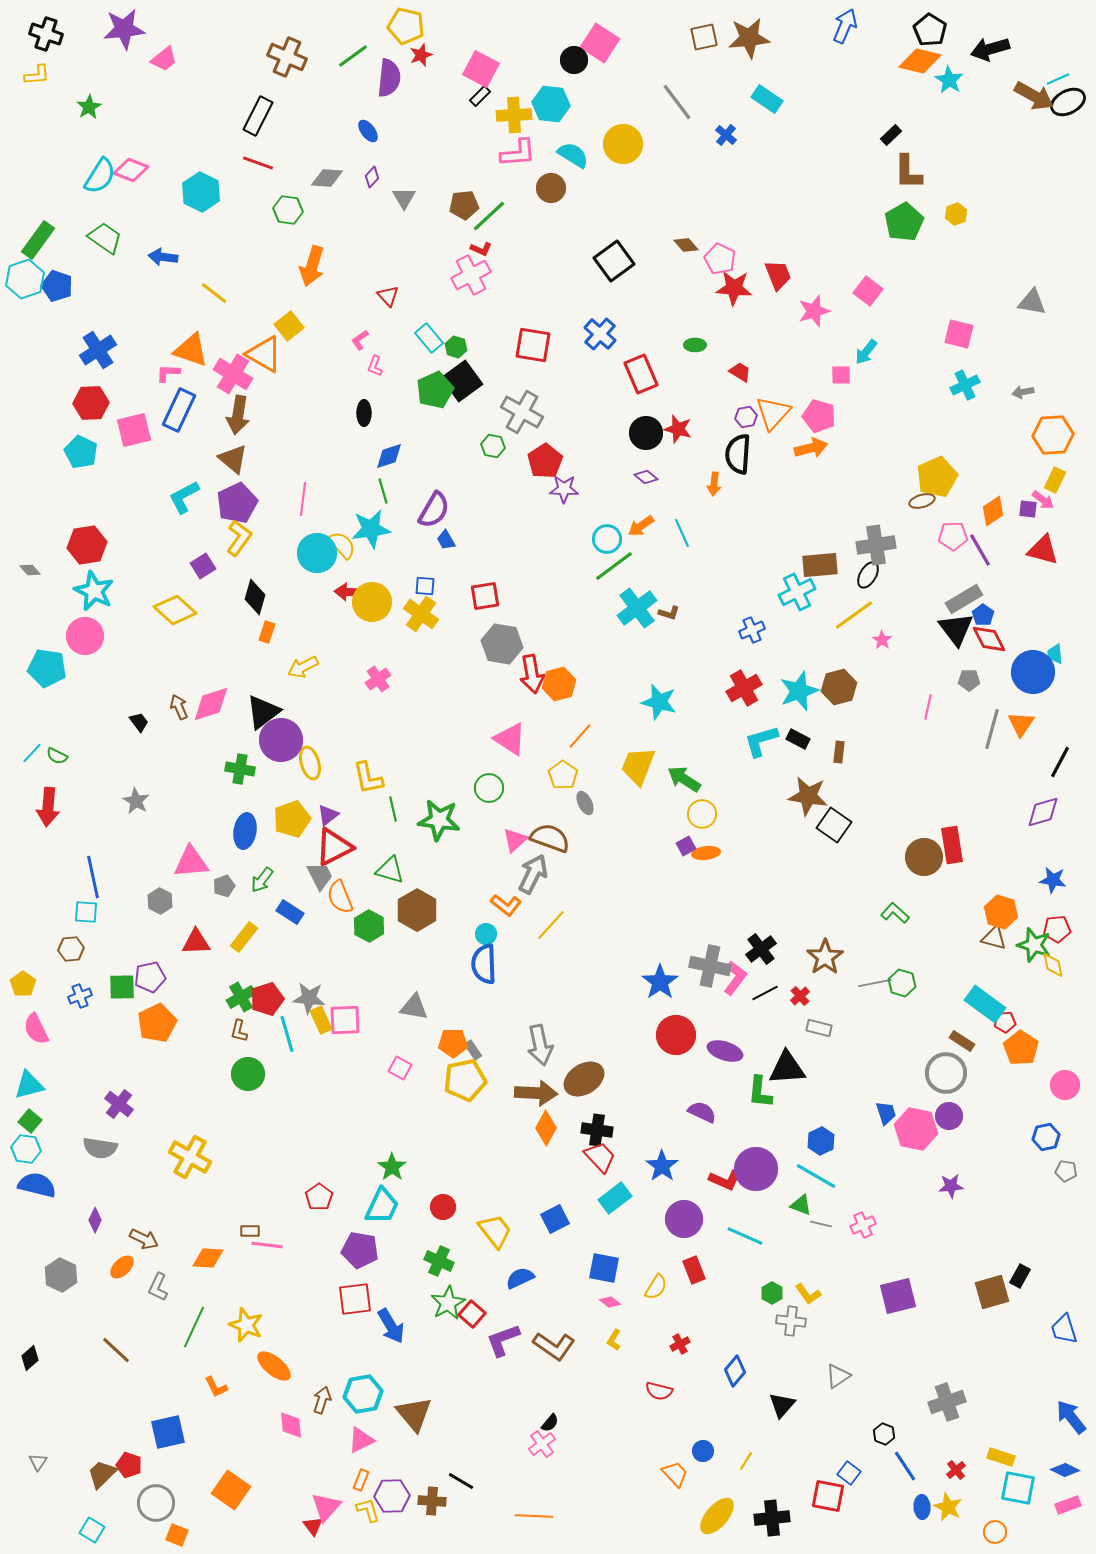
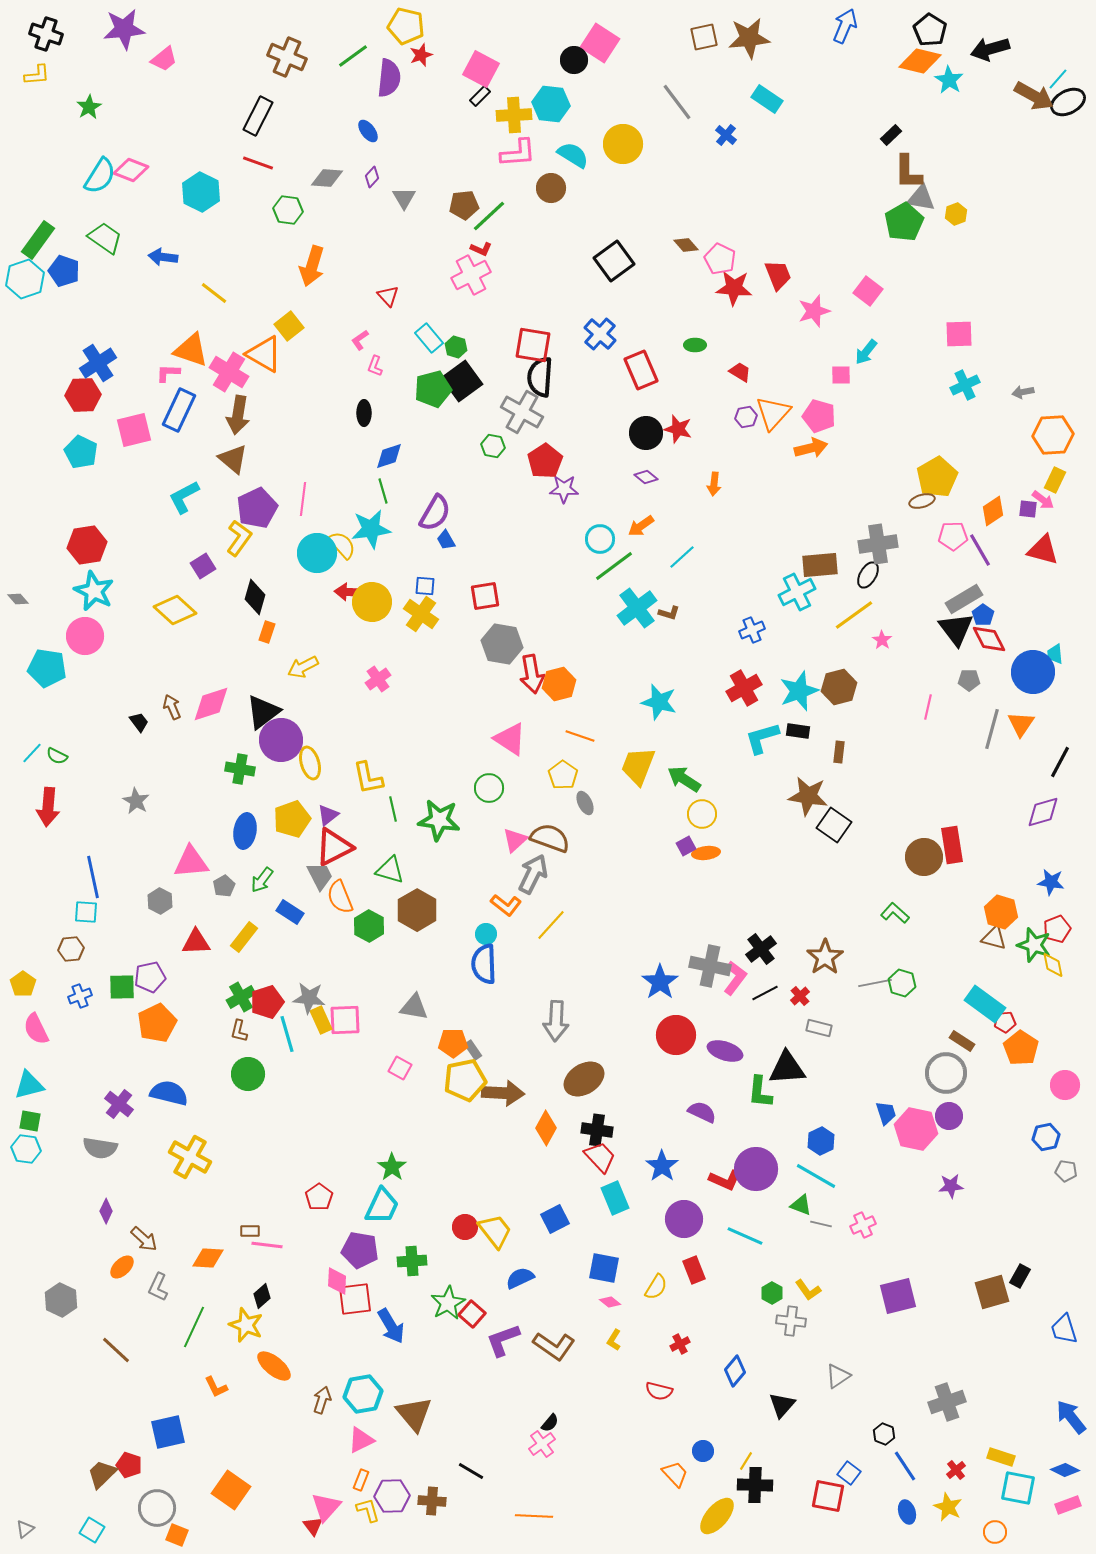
cyan line at (1058, 79): rotated 25 degrees counterclockwise
blue pentagon at (57, 286): moved 7 px right, 15 px up
gray triangle at (1032, 302): moved 111 px left, 104 px up
pink square at (959, 334): rotated 16 degrees counterclockwise
blue cross at (98, 350): moved 13 px down
pink cross at (233, 374): moved 4 px left, 2 px up
red rectangle at (641, 374): moved 4 px up
green pentagon at (435, 390): moved 2 px left, 1 px up; rotated 9 degrees clockwise
red hexagon at (91, 403): moved 8 px left, 8 px up
black semicircle at (738, 454): moved 198 px left, 77 px up
yellow pentagon at (937, 477): rotated 6 degrees counterclockwise
purple pentagon at (237, 503): moved 20 px right, 5 px down
purple semicircle at (434, 510): moved 1 px right, 3 px down
cyan line at (682, 533): moved 24 px down; rotated 72 degrees clockwise
cyan circle at (607, 539): moved 7 px left
gray cross at (876, 545): moved 2 px right, 1 px up
gray diamond at (30, 570): moved 12 px left, 29 px down
brown arrow at (179, 707): moved 7 px left
orange line at (580, 736): rotated 68 degrees clockwise
black rectangle at (798, 739): moved 8 px up; rotated 20 degrees counterclockwise
cyan L-shape at (761, 741): moved 1 px right, 3 px up
blue star at (1053, 880): moved 2 px left, 2 px down
gray pentagon at (224, 886): rotated 10 degrees counterclockwise
red pentagon at (1057, 929): rotated 16 degrees counterclockwise
red pentagon at (267, 999): moved 3 px down
gray arrow at (540, 1045): moved 16 px right, 24 px up; rotated 15 degrees clockwise
brown arrow at (536, 1093): moved 33 px left
green square at (30, 1121): rotated 30 degrees counterclockwise
blue semicircle at (37, 1185): moved 132 px right, 92 px up
cyan rectangle at (615, 1198): rotated 76 degrees counterclockwise
red circle at (443, 1207): moved 22 px right, 20 px down
purple diamond at (95, 1220): moved 11 px right, 9 px up
brown arrow at (144, 1239): rotated 16 degrees clockwise
green cross at (439, 1261): moved 27 px left; rotated 28 degrees counterclockwise
gray hexagon at (61, 1275): moved 25 px down
yellow L-shape at (808, 1294): moved 4 px up
black diamond at (30, 1358): moved 232 px right, 62 px up
pink diamond at (291, 1425): moved 46 px right, 144 px up; rotated 8 degrees clockwise
gray triangle at (38, 1462): moved 13 px left, 67 px down; rotated 18 degrees clockwise
black line at (461, 1481): moved 10 px right, 10 px up
gray circle at (156, 1503): moved 1 px right, 5 px down
blue ellipse at (922, 1507): moved 15 px left, 5 px down; rotated 15 degrees counterclockwise
black cross at (772, 1518): moved 17 px left, 33 px up; rotated 8 degrees clockwise
